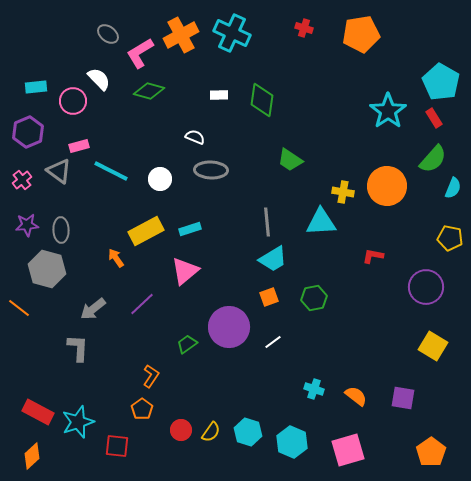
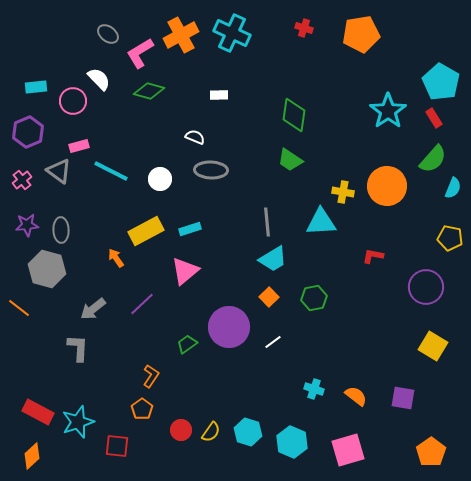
green diamond at (262, 100): moved 32 px right, 15 px down
orange square at (269, 297): rotated 24 degrees counterclockwise
